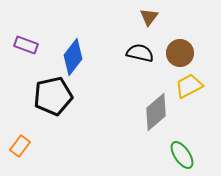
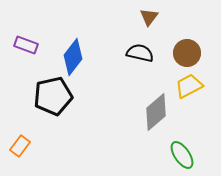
brown circle: moved 7 px right
